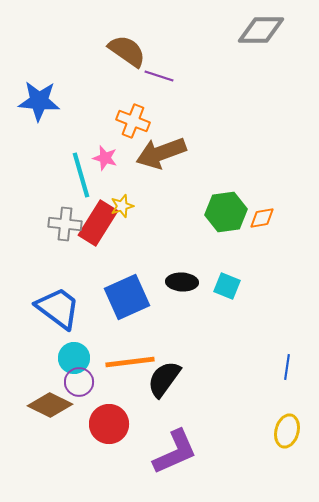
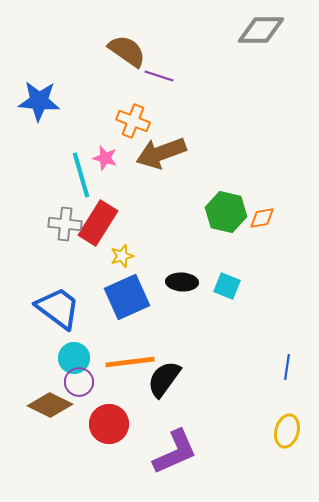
yellow star: moved 50 px down
green hexagon: rotated 21 degrees clockwise
